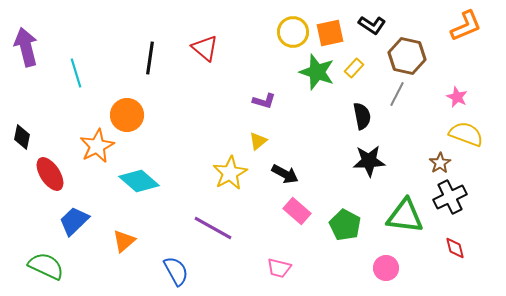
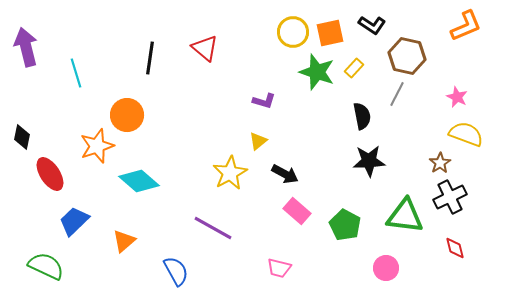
orange star: rotated 8 degrees clockwise
